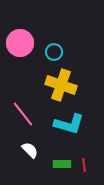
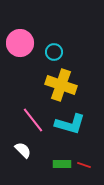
pink line: moved 10 px right, 6 px down
cyan L-shape: moved 1 px right
white semicircle: moved 7 px left
red line: rotated 64 degrees counterclockwise
